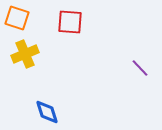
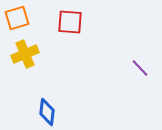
orange square: rotated 35 degrees counterclockwise
blue diamond: rotated 24 degrees clockwise
